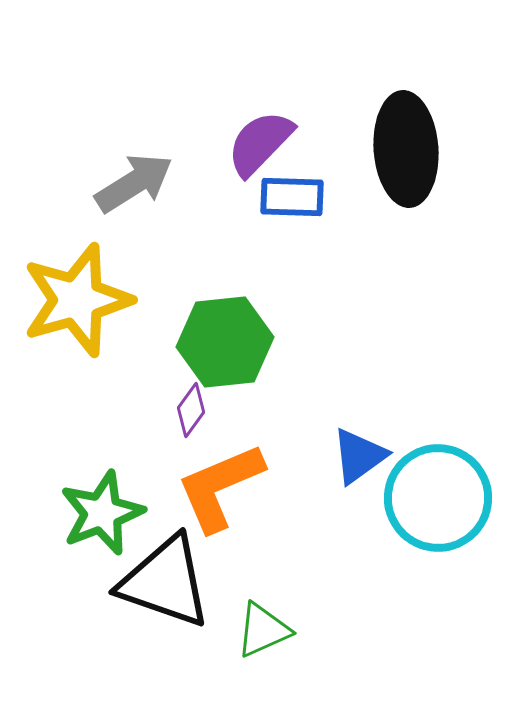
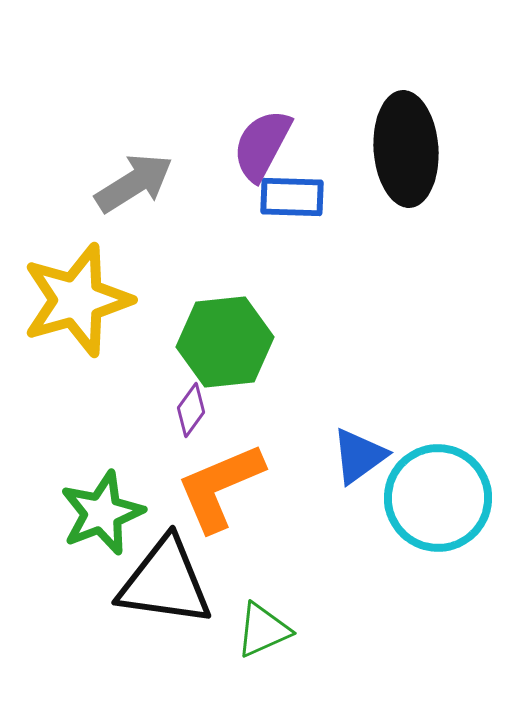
purple semicircle: moved 2 px right, 2 px down; rotated 16 degrees counterclockwise
black triangle: rotated 11 degrees counterclockwise
